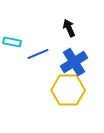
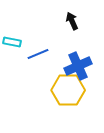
black arrow: moved 3 px right, 7 px up
blue cross: moved 4 px right, 4 px down; rotated 8 degrees clockwise
